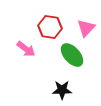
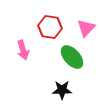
pink arrow: moved 3 px left, 1 px down; rotated 36 degrees clockwise
green ellipse: moved 2 px down
